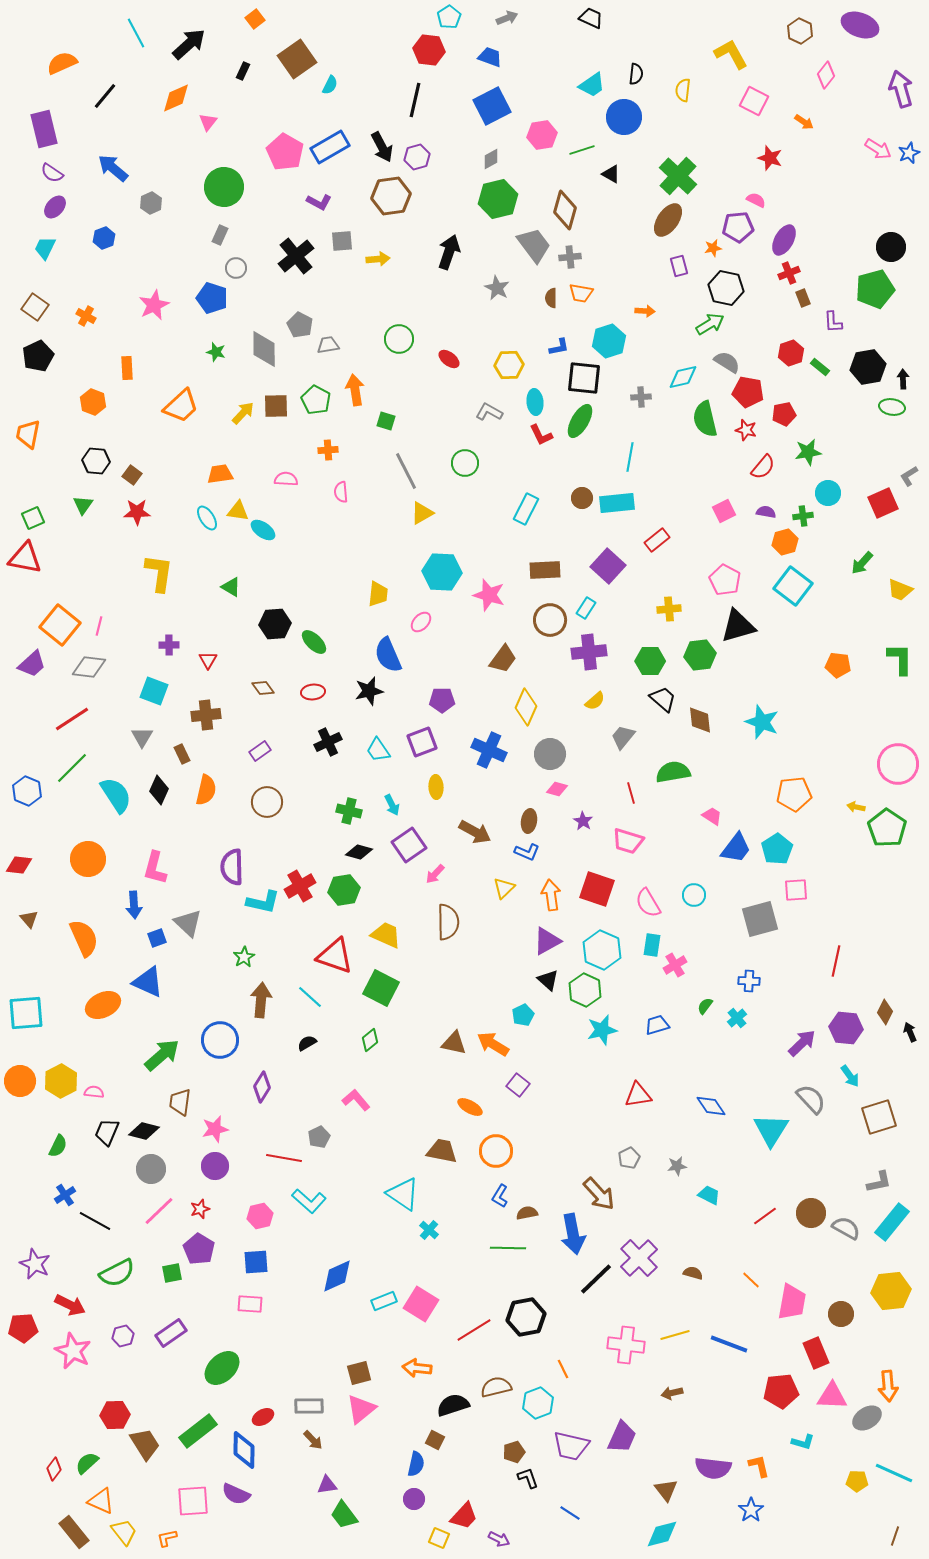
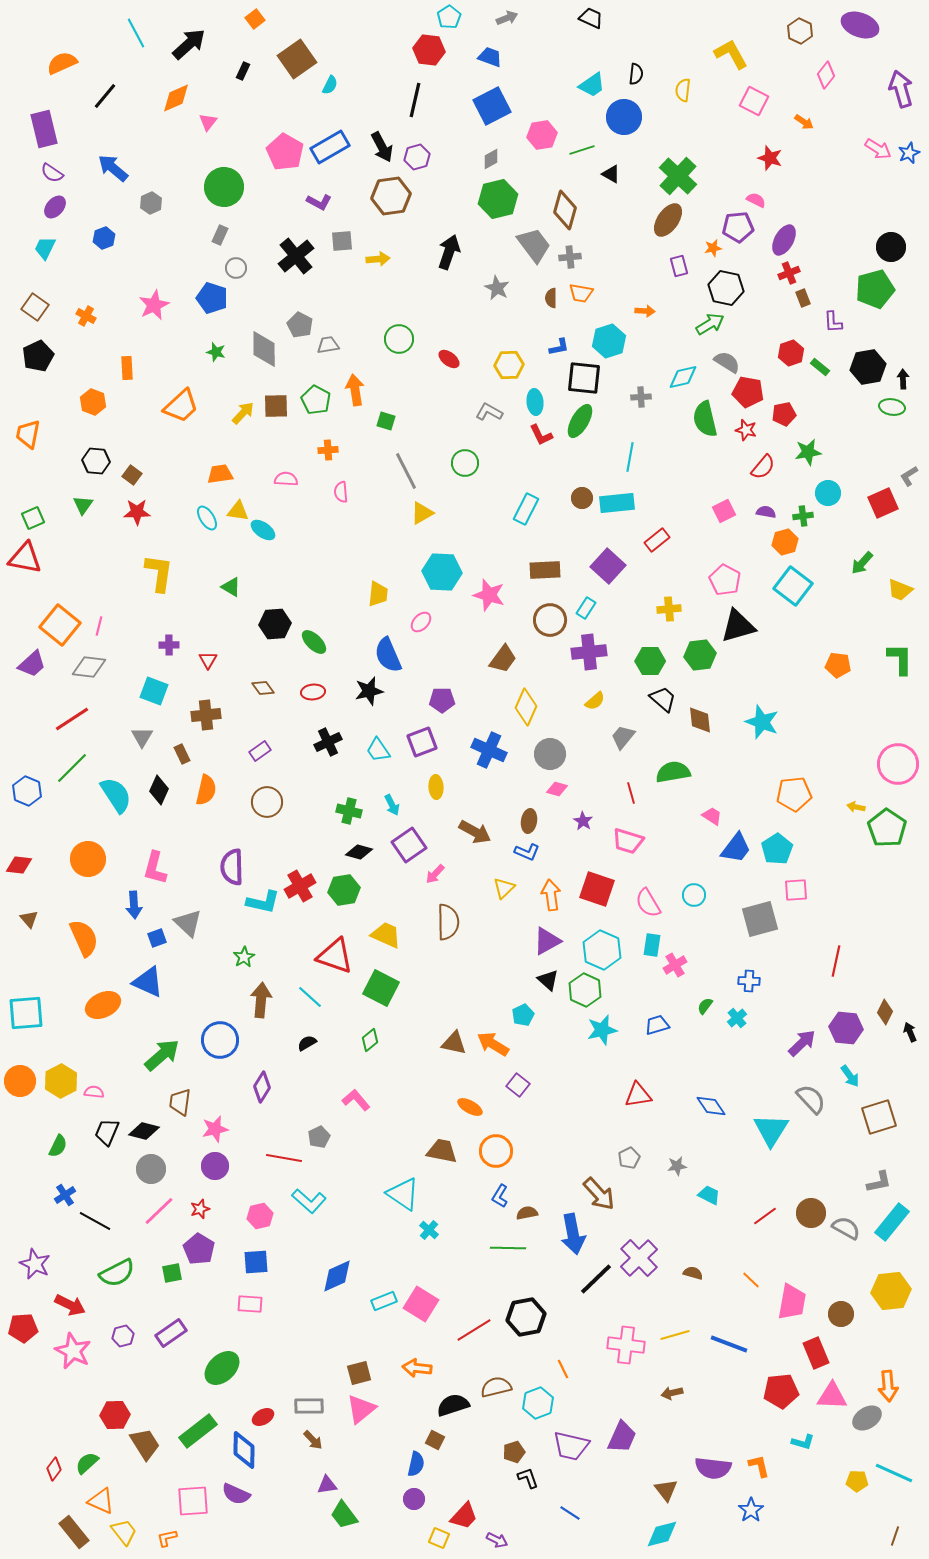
purple arrow at (499, 1539): moved 2 px left, 1 px down
